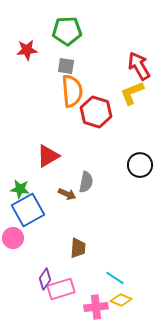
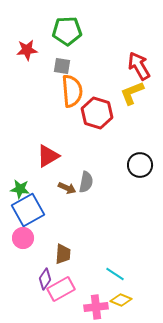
gray square: moved 4 px left
red hexagon: moved 1 px right, 1 px down
brown arrow: moved 6 px up
pink circle: moved 10 px right
brown trapezoid: moved 15 px left, 6 px down
cyan line: moved 4 px up
pink rectangle: rotated 12 degrees counterclockwise
